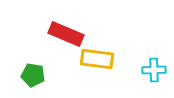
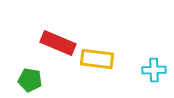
red rectangle: moved 8 px left, 9 px down
green pentagon: moved 3 px left, 5 px down
